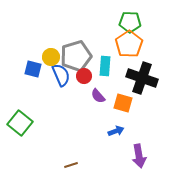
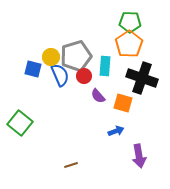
blue semicircle: moved 1 px left
